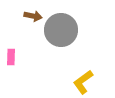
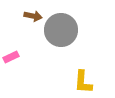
pink rectangle: rotated 63 degrees clockwise
yellow L-shape: rotated 50 degrees counterclockwise
